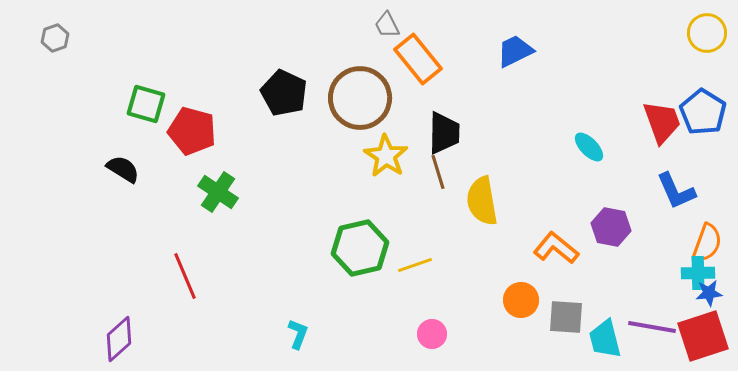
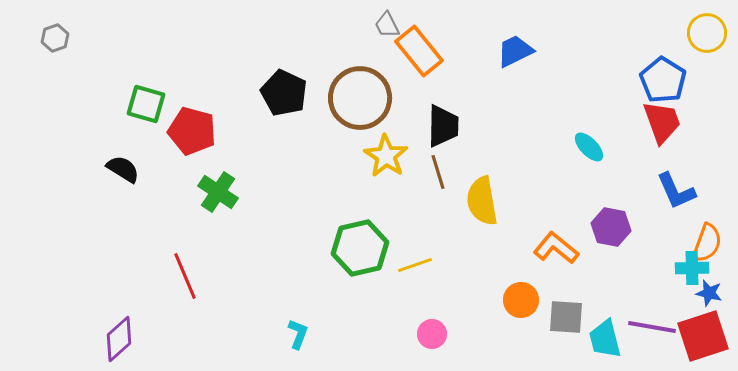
orange rectangle: moved 1 px right, 8 px up
blue pentagon: moved 40 px left, 32 px up
black trapezoid: moved 1 px left, 7 px up
cyan cross: moved 6 px left, 5 px up
blue star: rotated 20 degrees clockwise
